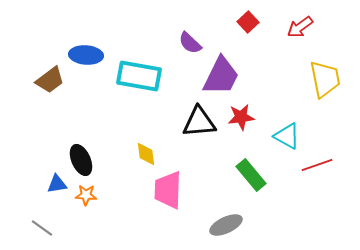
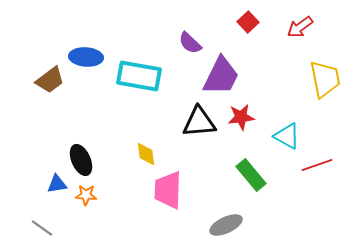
blue ellipse: moved 2 px down
